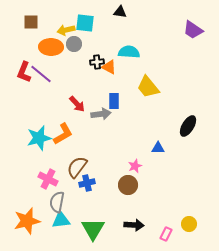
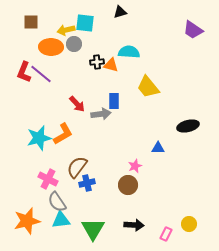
black triangle: rotated 24 degrees counterclockwise
orange triangle: moved 2 px right, 2 px up; rotated 14 degrees counterclockwise
black ellipse: rotated 45 degrees clockwise
gray semicircle: rotated 45 degrees counterclockwise
